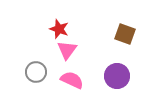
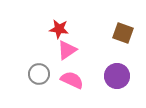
red star: rotated 12 degrees counterclockwise
brown square: moved 2 px left, 1 px up
pink triangle: rotated 20 degrees clockwise
gray circle: moved 3 px right, 2 px down
